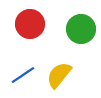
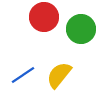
red circle: moved 14 px right, 7 px up
